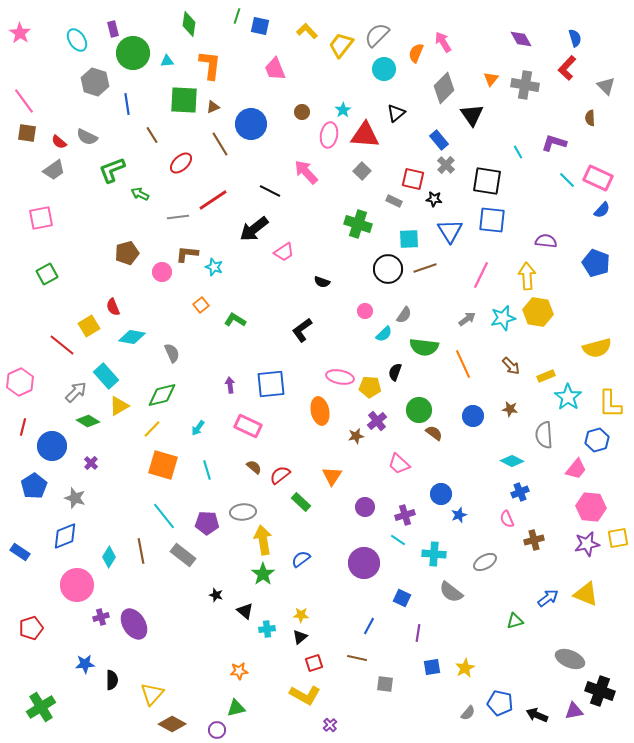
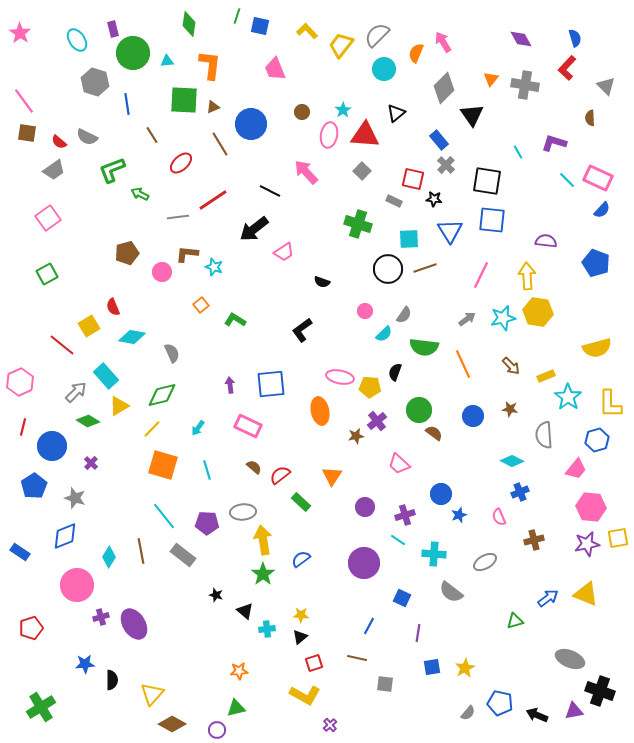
pink square at (41, 218): moved 7 px right; rotated 25 degrees counterclockwise
pink semicircle at (507, 519): moved 8 px left, 2 px up
